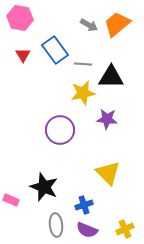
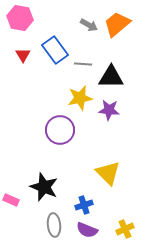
yellow star: moved 3 px left, 5 px down
purple star: moved 2 px right, 9 px up
gray ellipse: moved 2 px left
